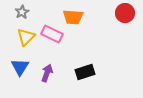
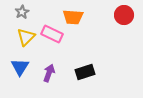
red circle: moved 1 px left, 2 px down
purple arrow: moved 2 px right
